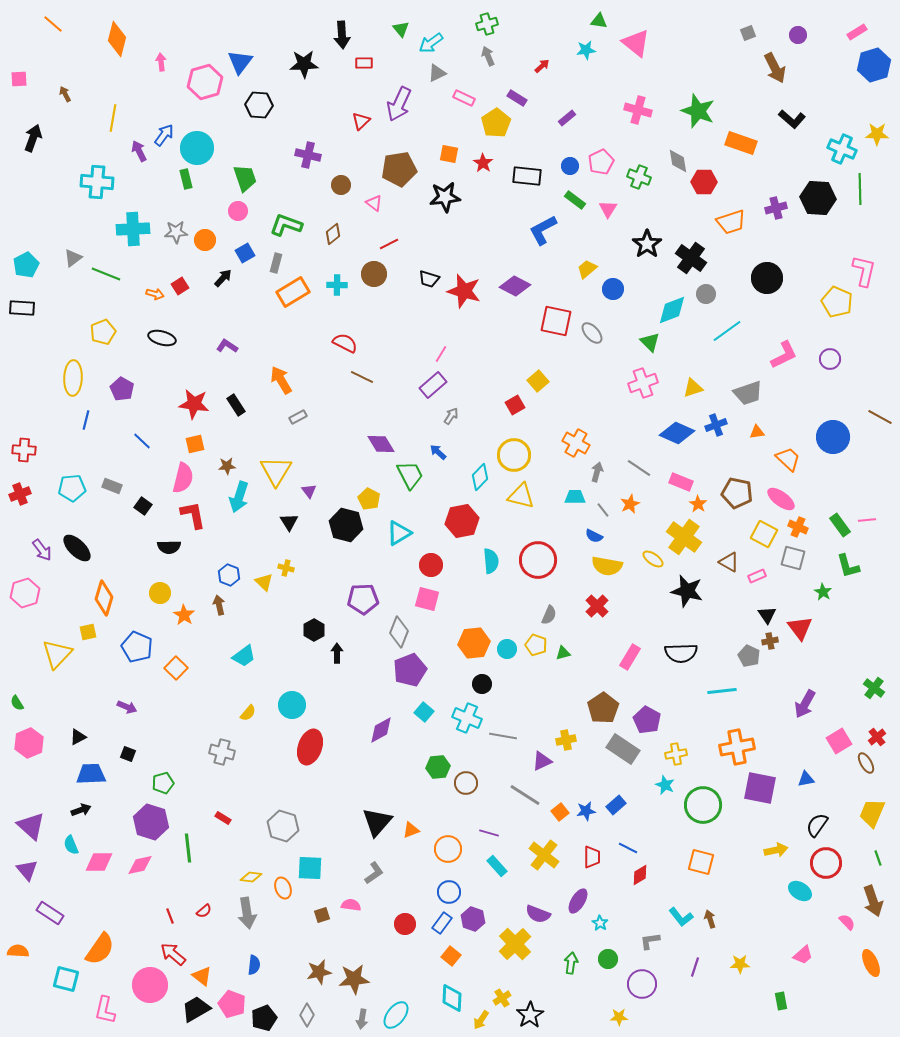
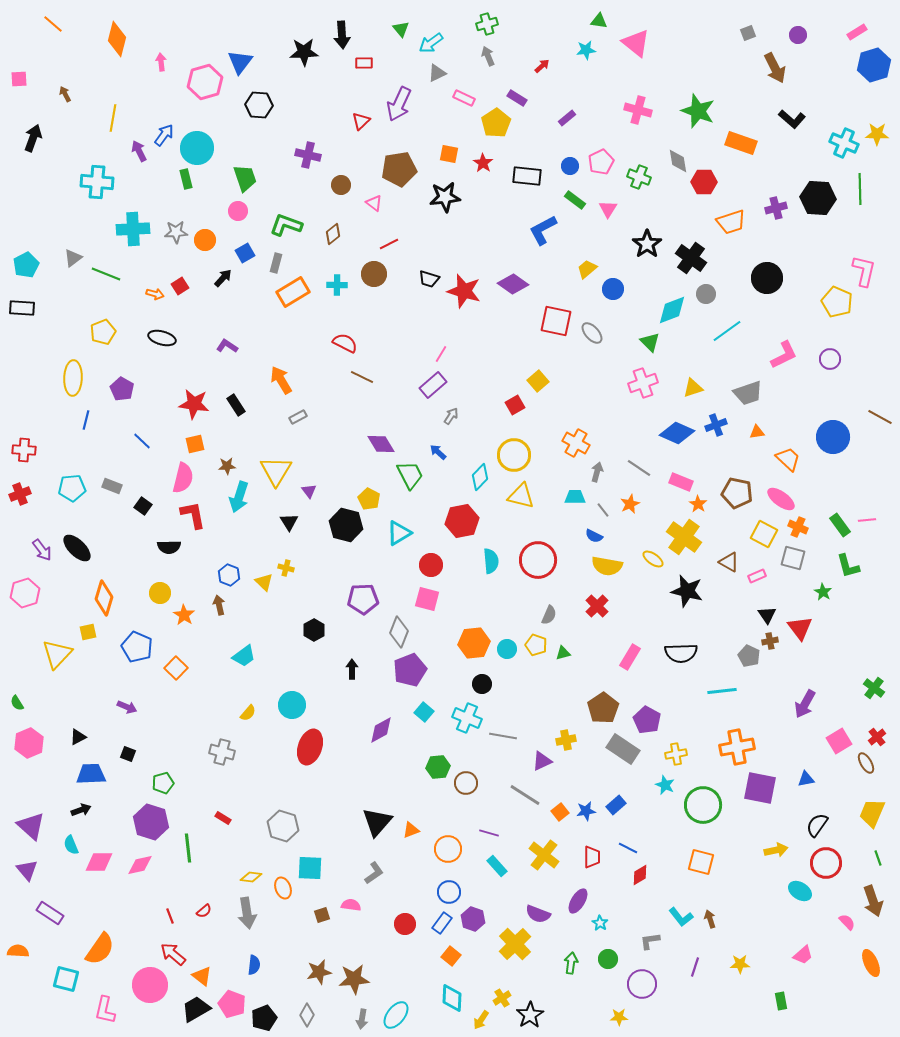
black star at (304, 64): moved 12 px up
cyan cross at (842, 149): moved 2 px right, 6 px up
purple diamond at (515, 286): moved 2 px left, 2 px up; rotated 8 degrees clockwise
black arrow at (337, 653): moved 15 px right, 16 px down
